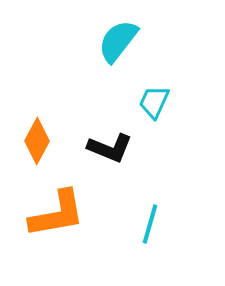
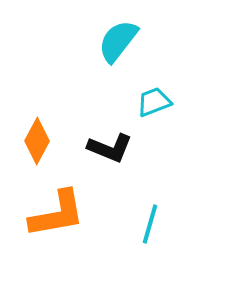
cyan trapezoid: rotated 45 degrees clockwise
